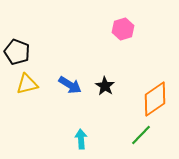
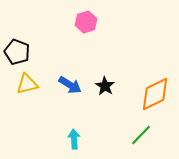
pink hexagon: moved 37 px left, 7 px up
orange diamond: moved 5 px up; rotated 9 degrees clockwise
cyan arrow: moved 7 px left
